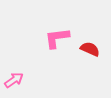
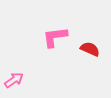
pink L-shape: moved 2 px left, 1 px up
